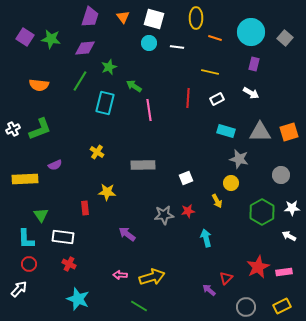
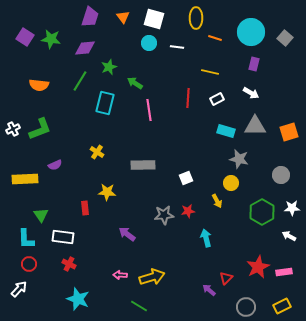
green arrow at (134, 86): moved 1 px right, 3 px up
gray triangle at (260, 132): moved 5 px left, 6 px up
